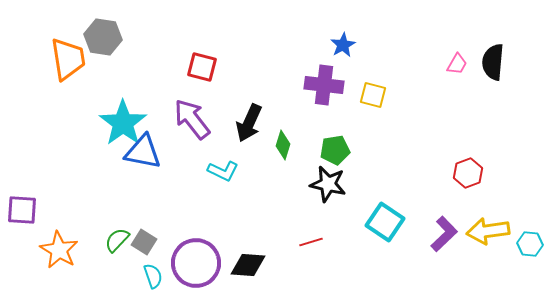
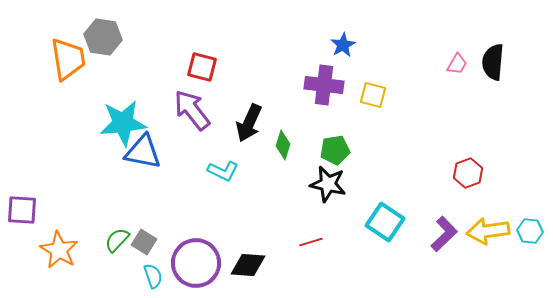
purple arrow: moved 9 px up
cyan star: rotated 30 degrees clockwise
cyan hexagon: moved 13 px up
